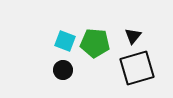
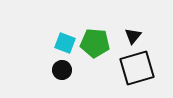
cyan square: moved 2 px down
black circle: moved 1 px left
